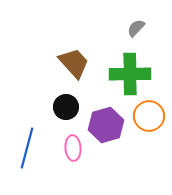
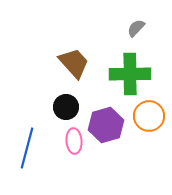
pink ellipse: moved 1 px right, 7 px up
